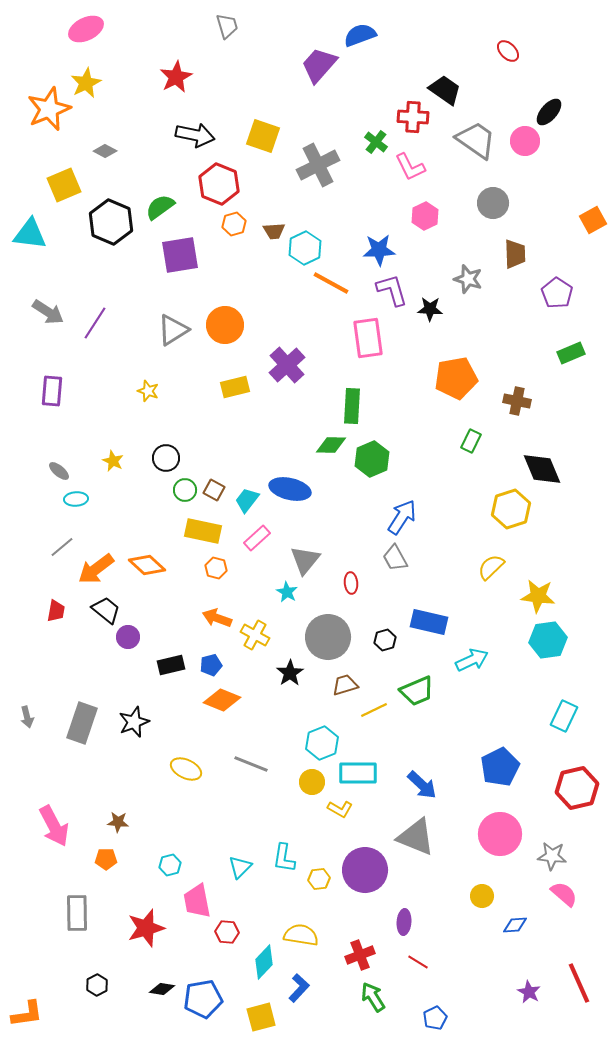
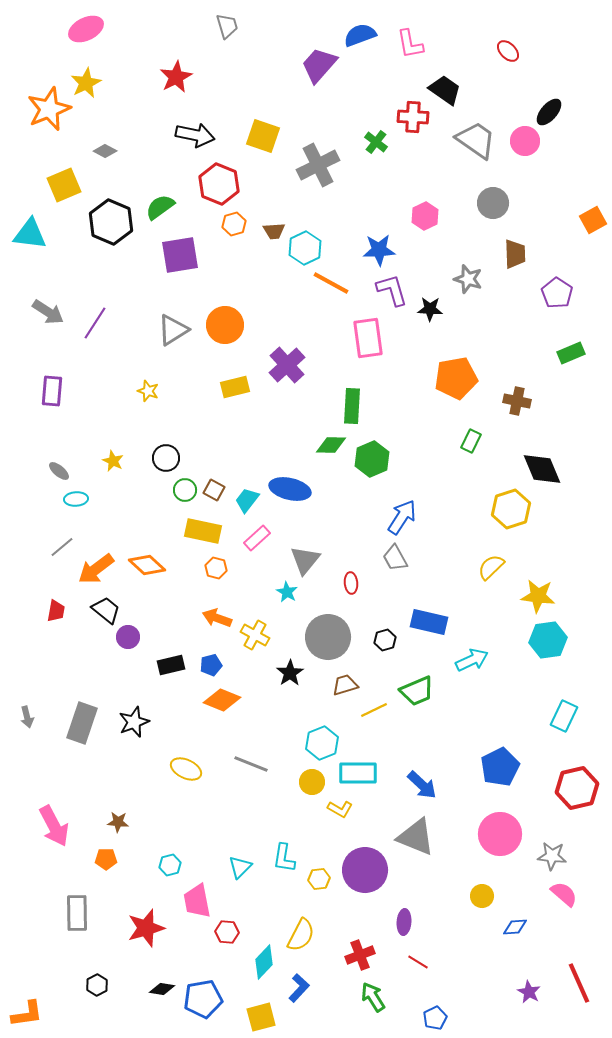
pink L-shape at (410, 167): moved 123 px up; rotated 16 degrees clockwise
blue diamond at (515, 925): moved 2 px down
yellow semicircle at (301, 935): rotated 108 degrees clockwise
